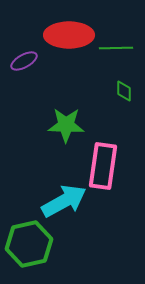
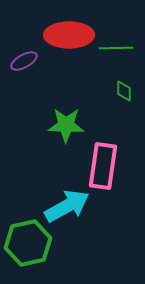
cyan arrow: moved 3 px right, 5 px down
green hexagon: moved 1 px left, 1 px up
